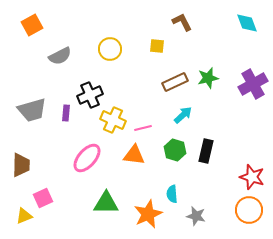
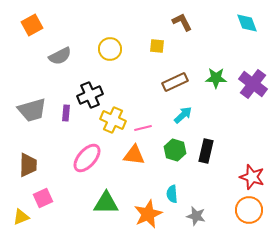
green star: moved 8 px right; rotated 15 degrees clockwise
purple cross: rotated 24 degrees counterclockwise
brown trapezoid: moved 7 px right
yellow triangle: moved 3 px left, 1 px down
